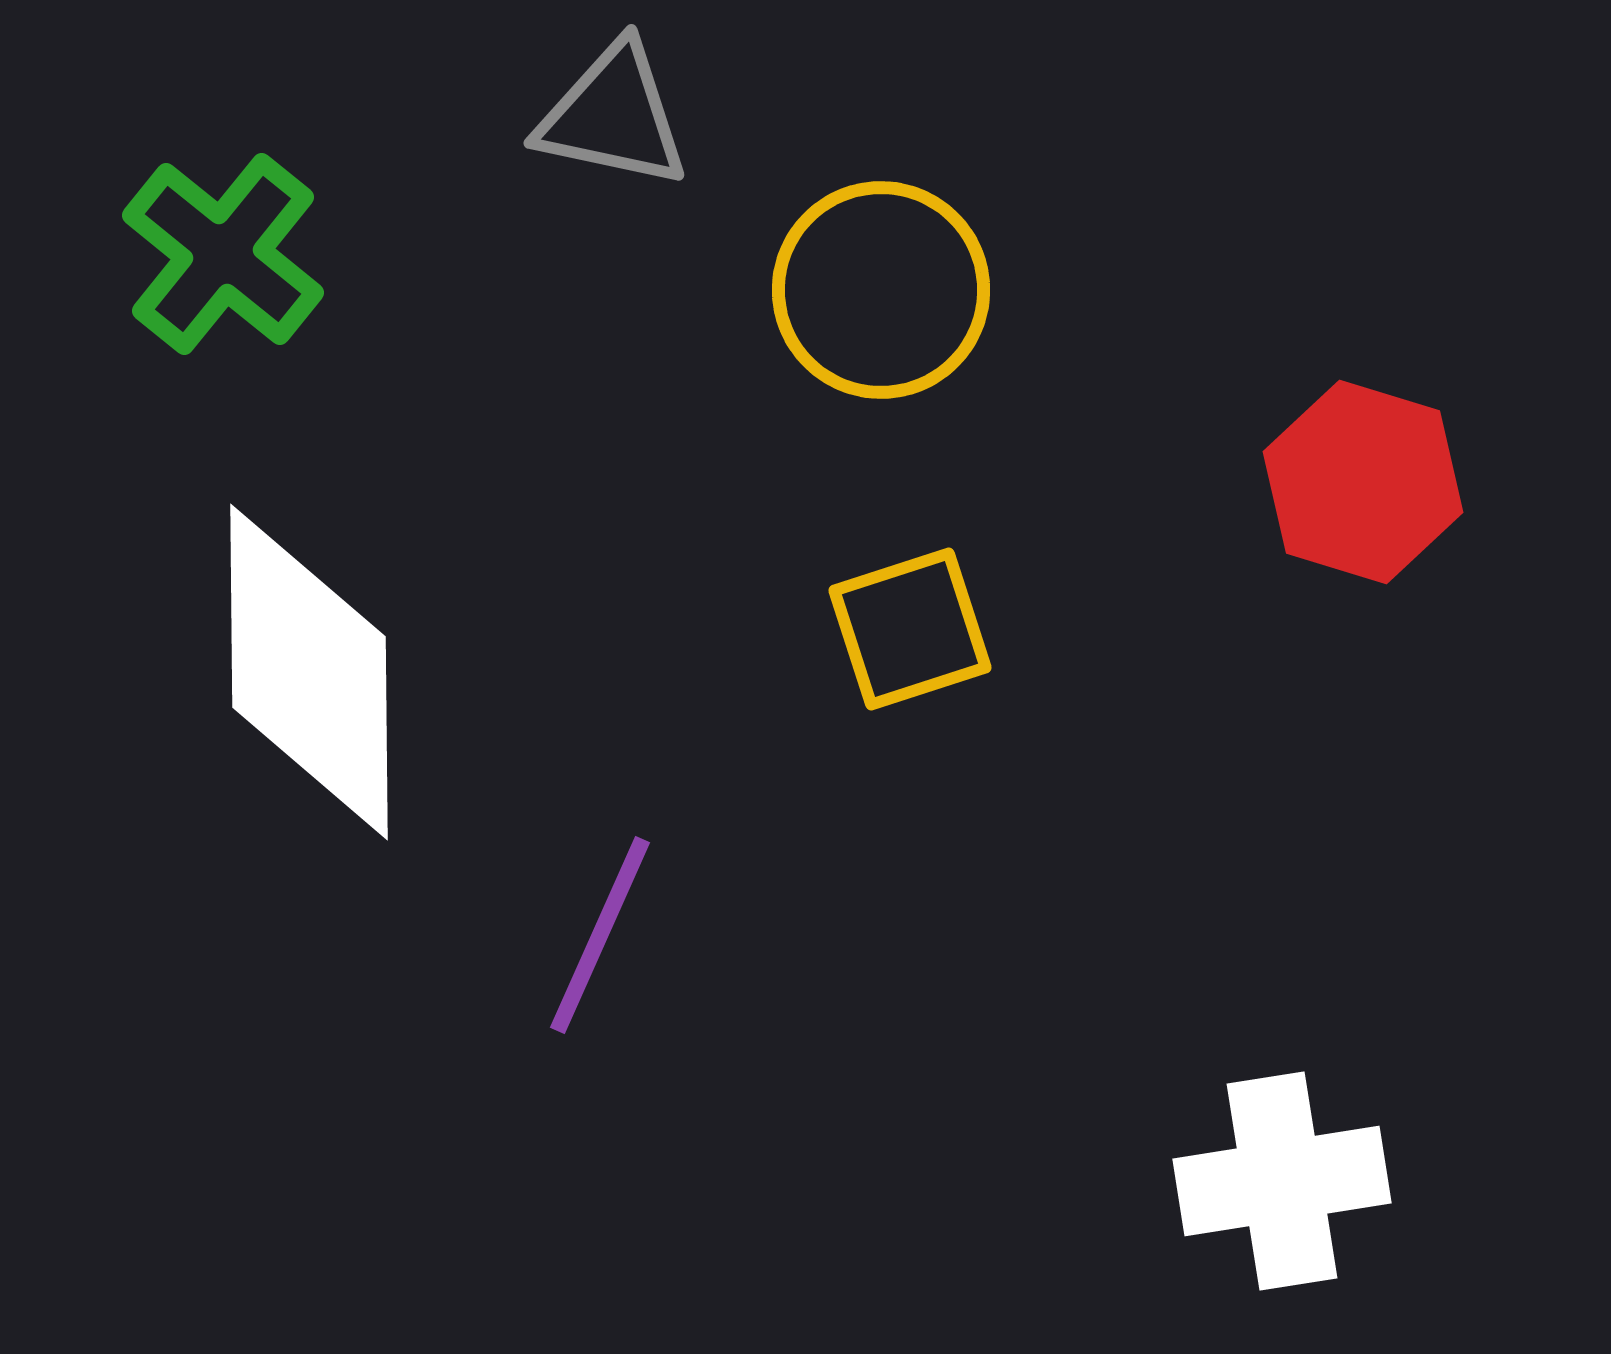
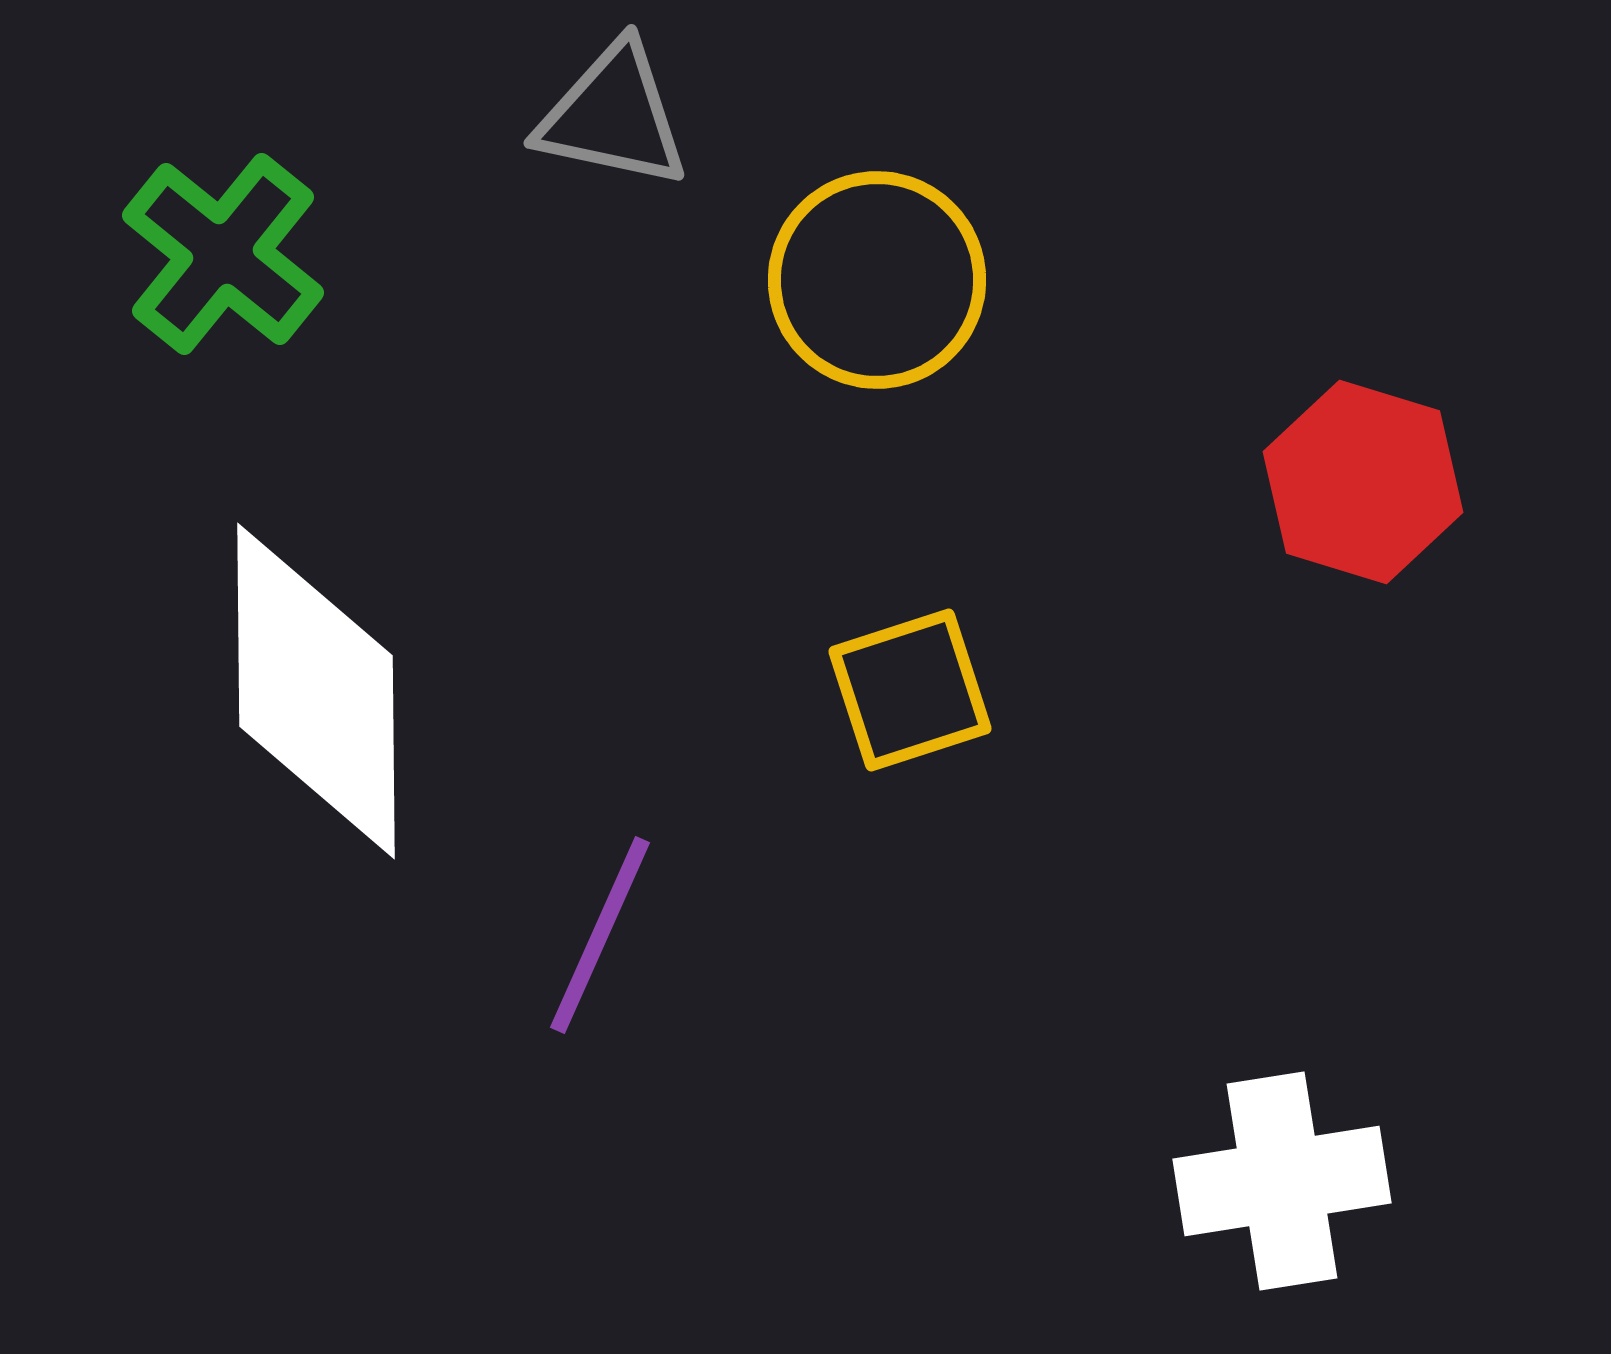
yellow circle: moved 4 px left, 10 px up
yellow square: moved 61 px down
white diamond: moved 7 px right, 19 px down
